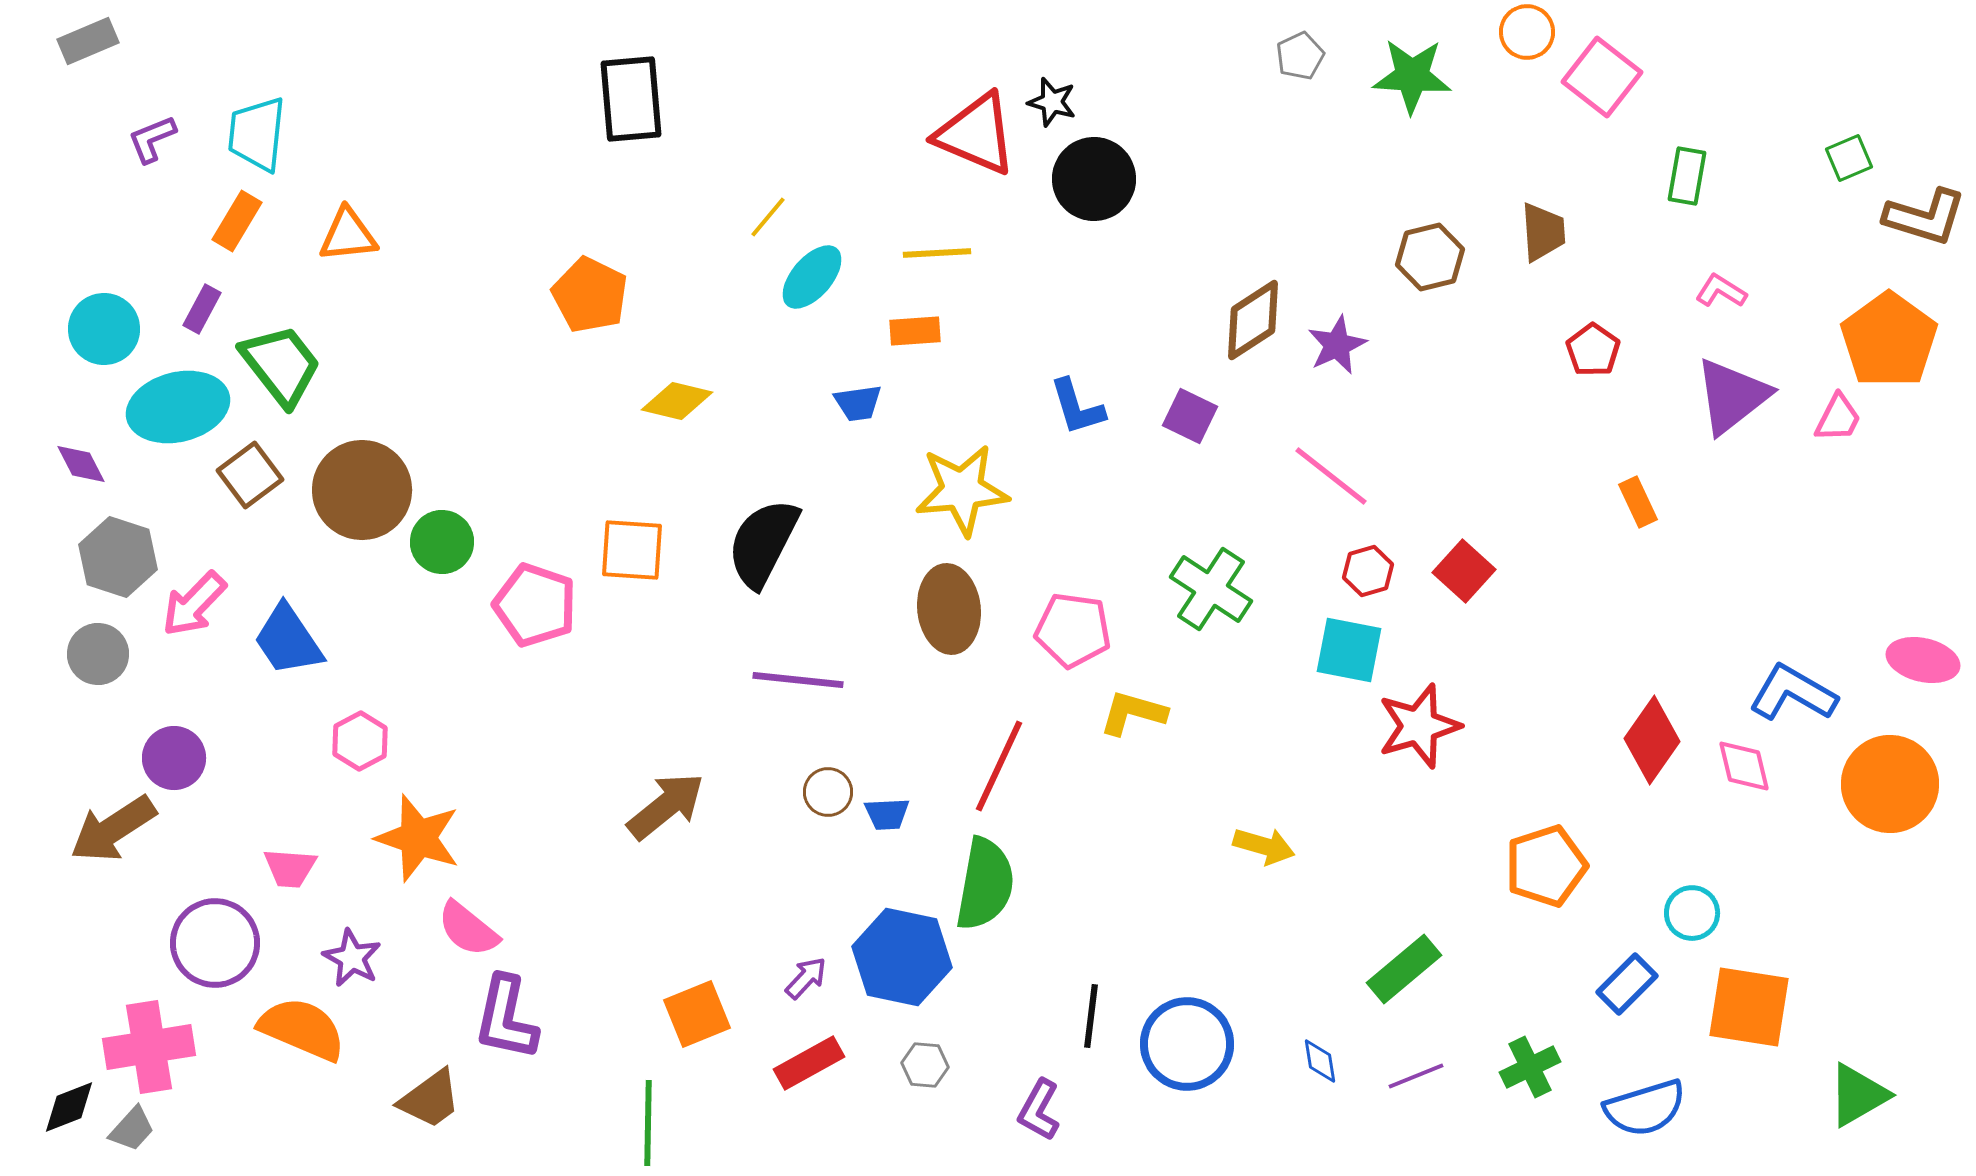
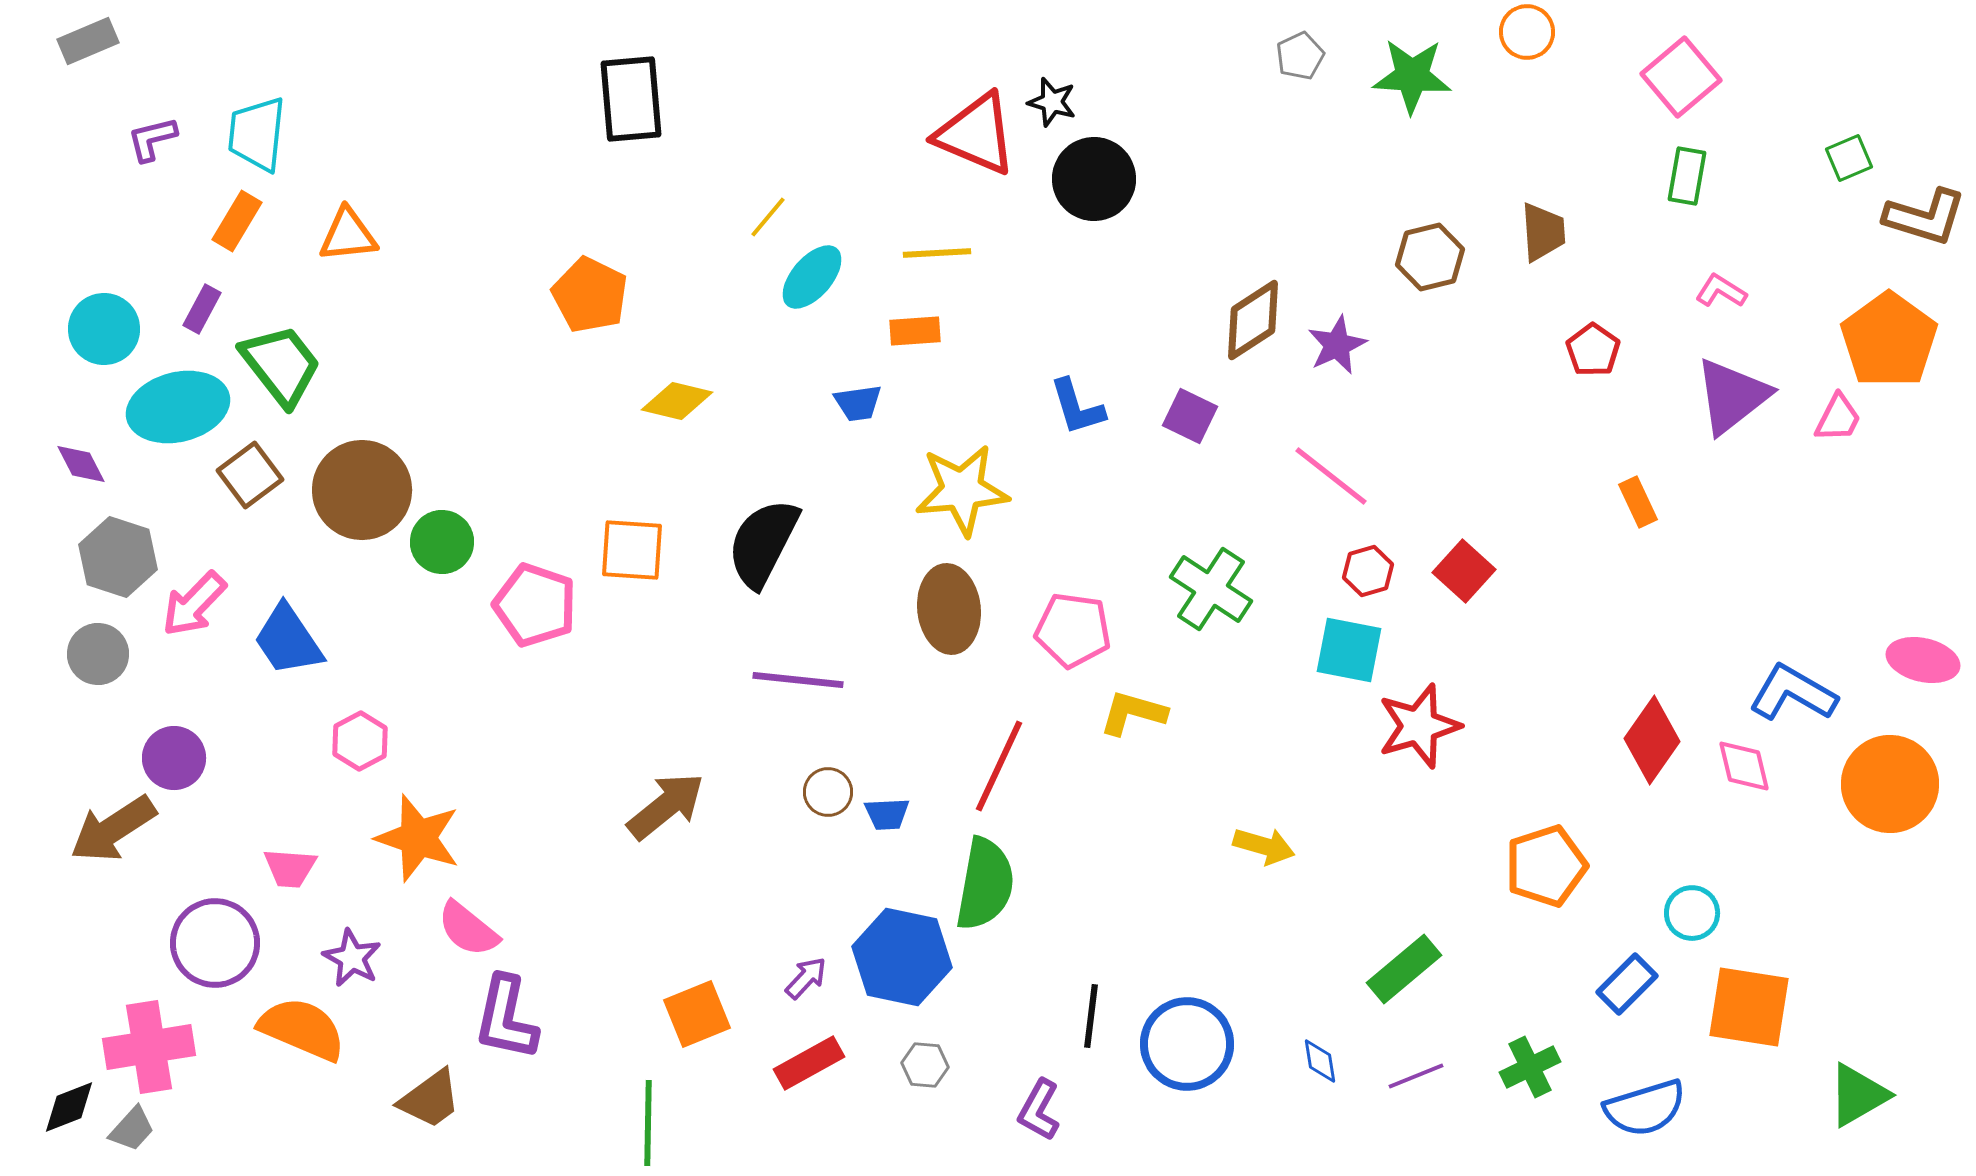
pink square at (1602, 77): moved 79 px right; rotated 12 degrees clockwise
purple L-shape at (152, 139): rotated 8 degrees clockwise
